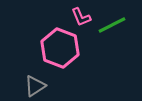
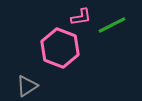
pink L-shape: rotated 75 degrees counterclockwise
gray triangle: moved 8 px left
